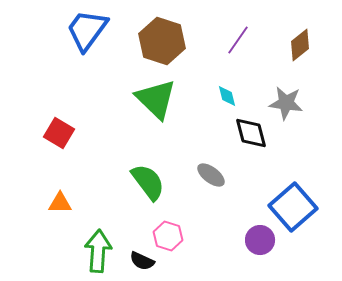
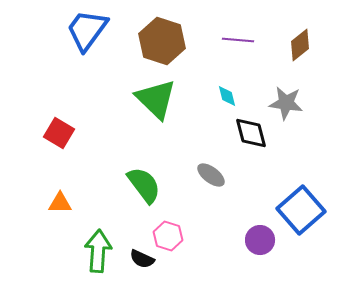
purple line: rotated 60 degrees clockwise
green semicircle: moved 4 px left, 3 px down
blue square: moved 8 px right, 3 px down
black semicircle: moved 2 px up
